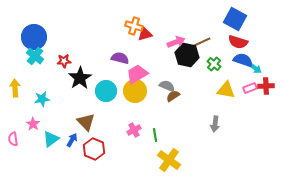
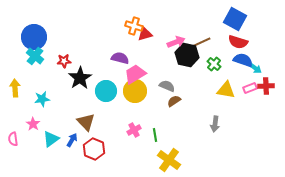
pink trapezoid: moved 2 px left
brown semicircle: moved 1 px right, 5 px down
